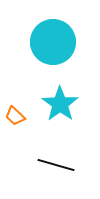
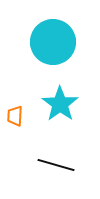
orange trapezoid: rotated 50 degrees clockwise
